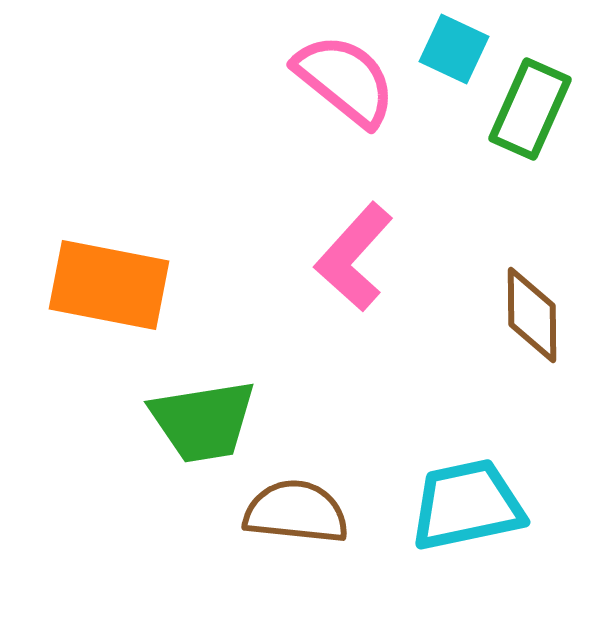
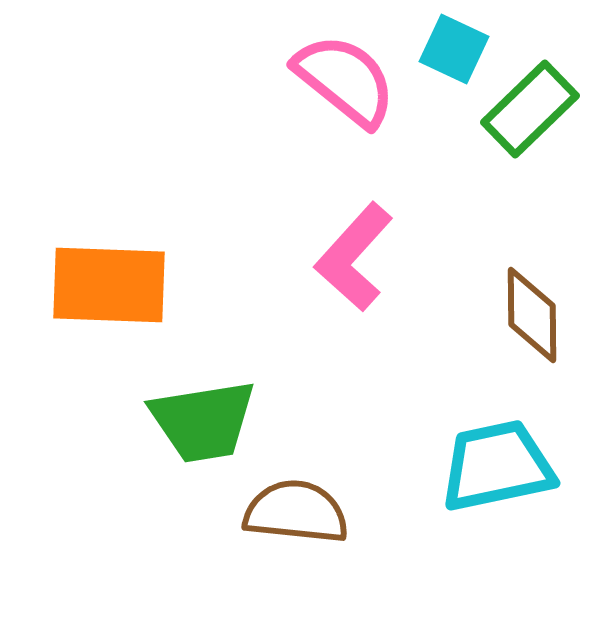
green rectangle: rotated 22 degrees clockwise
orange rectangle: rotated 9 degrees counterclockwise
cyan trapezoid: moved 30 px right, 39 px up
